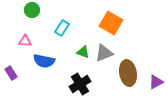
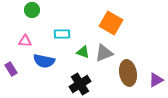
cyan rectangle: moved 6 px down; rotated 56 degrees clockwise
purple rectangle: moved 4 px up
purple triangle: moved 2 px up
